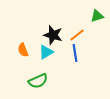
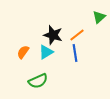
green triangle: moved 2 px right, 1 px down; rotated 24 degrees counterclockwise
orange semicircle: moved 2 px down; rotated 56 degrees clockwise
